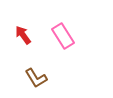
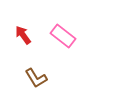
pink rectangle: rotated 20 degrees counterclockwise
